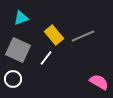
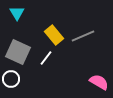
cyan triangle: moved 4 px left, 5 px up; rotated 42 degrees counterclockwise
gray square: moved 2 px down
white circle: moved 2 px left
